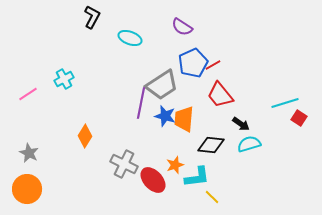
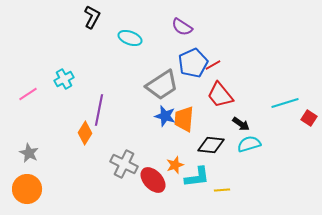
purple line: moved 42 px left, 7 px down
red square: moved 10 px right
orange diamond: moved 3 px up
yellow line: moved 10 px right, 7 px up; rotated 49 degrees counterclockwise
